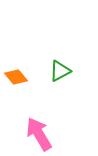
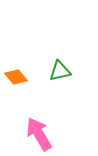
green triangle: rotated 15 degrees clockwise
